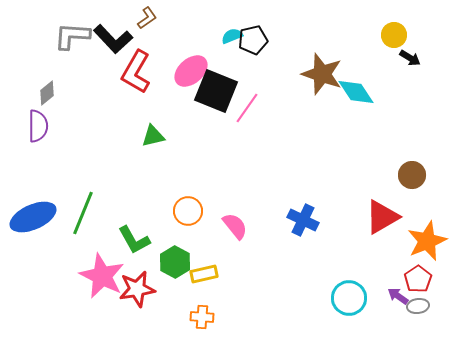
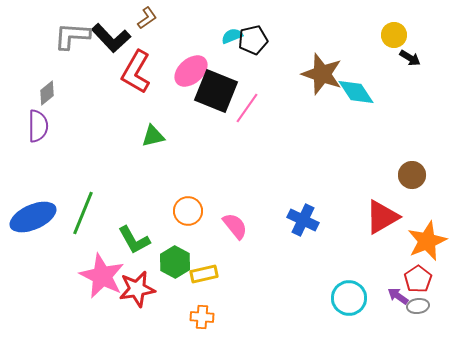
black L-shape: moved 2 px left, 1 px up
